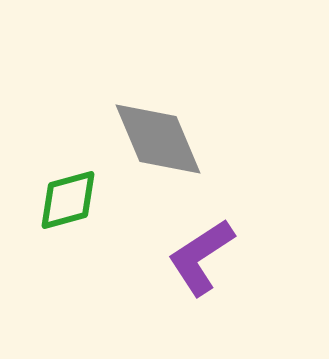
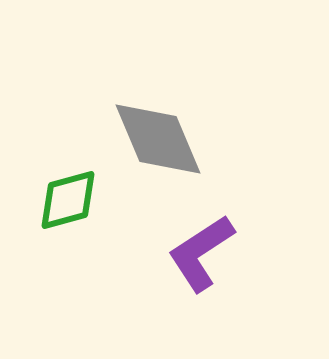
purple L-shape: moved 4 px up
